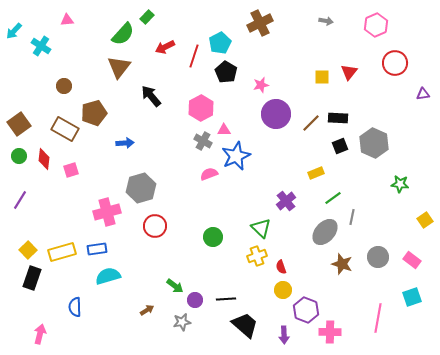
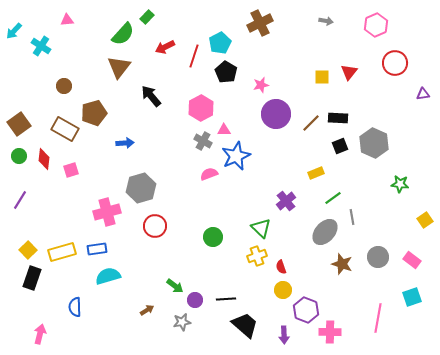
gray line at (352, 217): rotated 21 degrees counterclockwise
